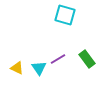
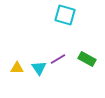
green rectangle: rotated 24 degrees counterclockwise
yellow triangle: rotated 24 degrees counterclockwise
